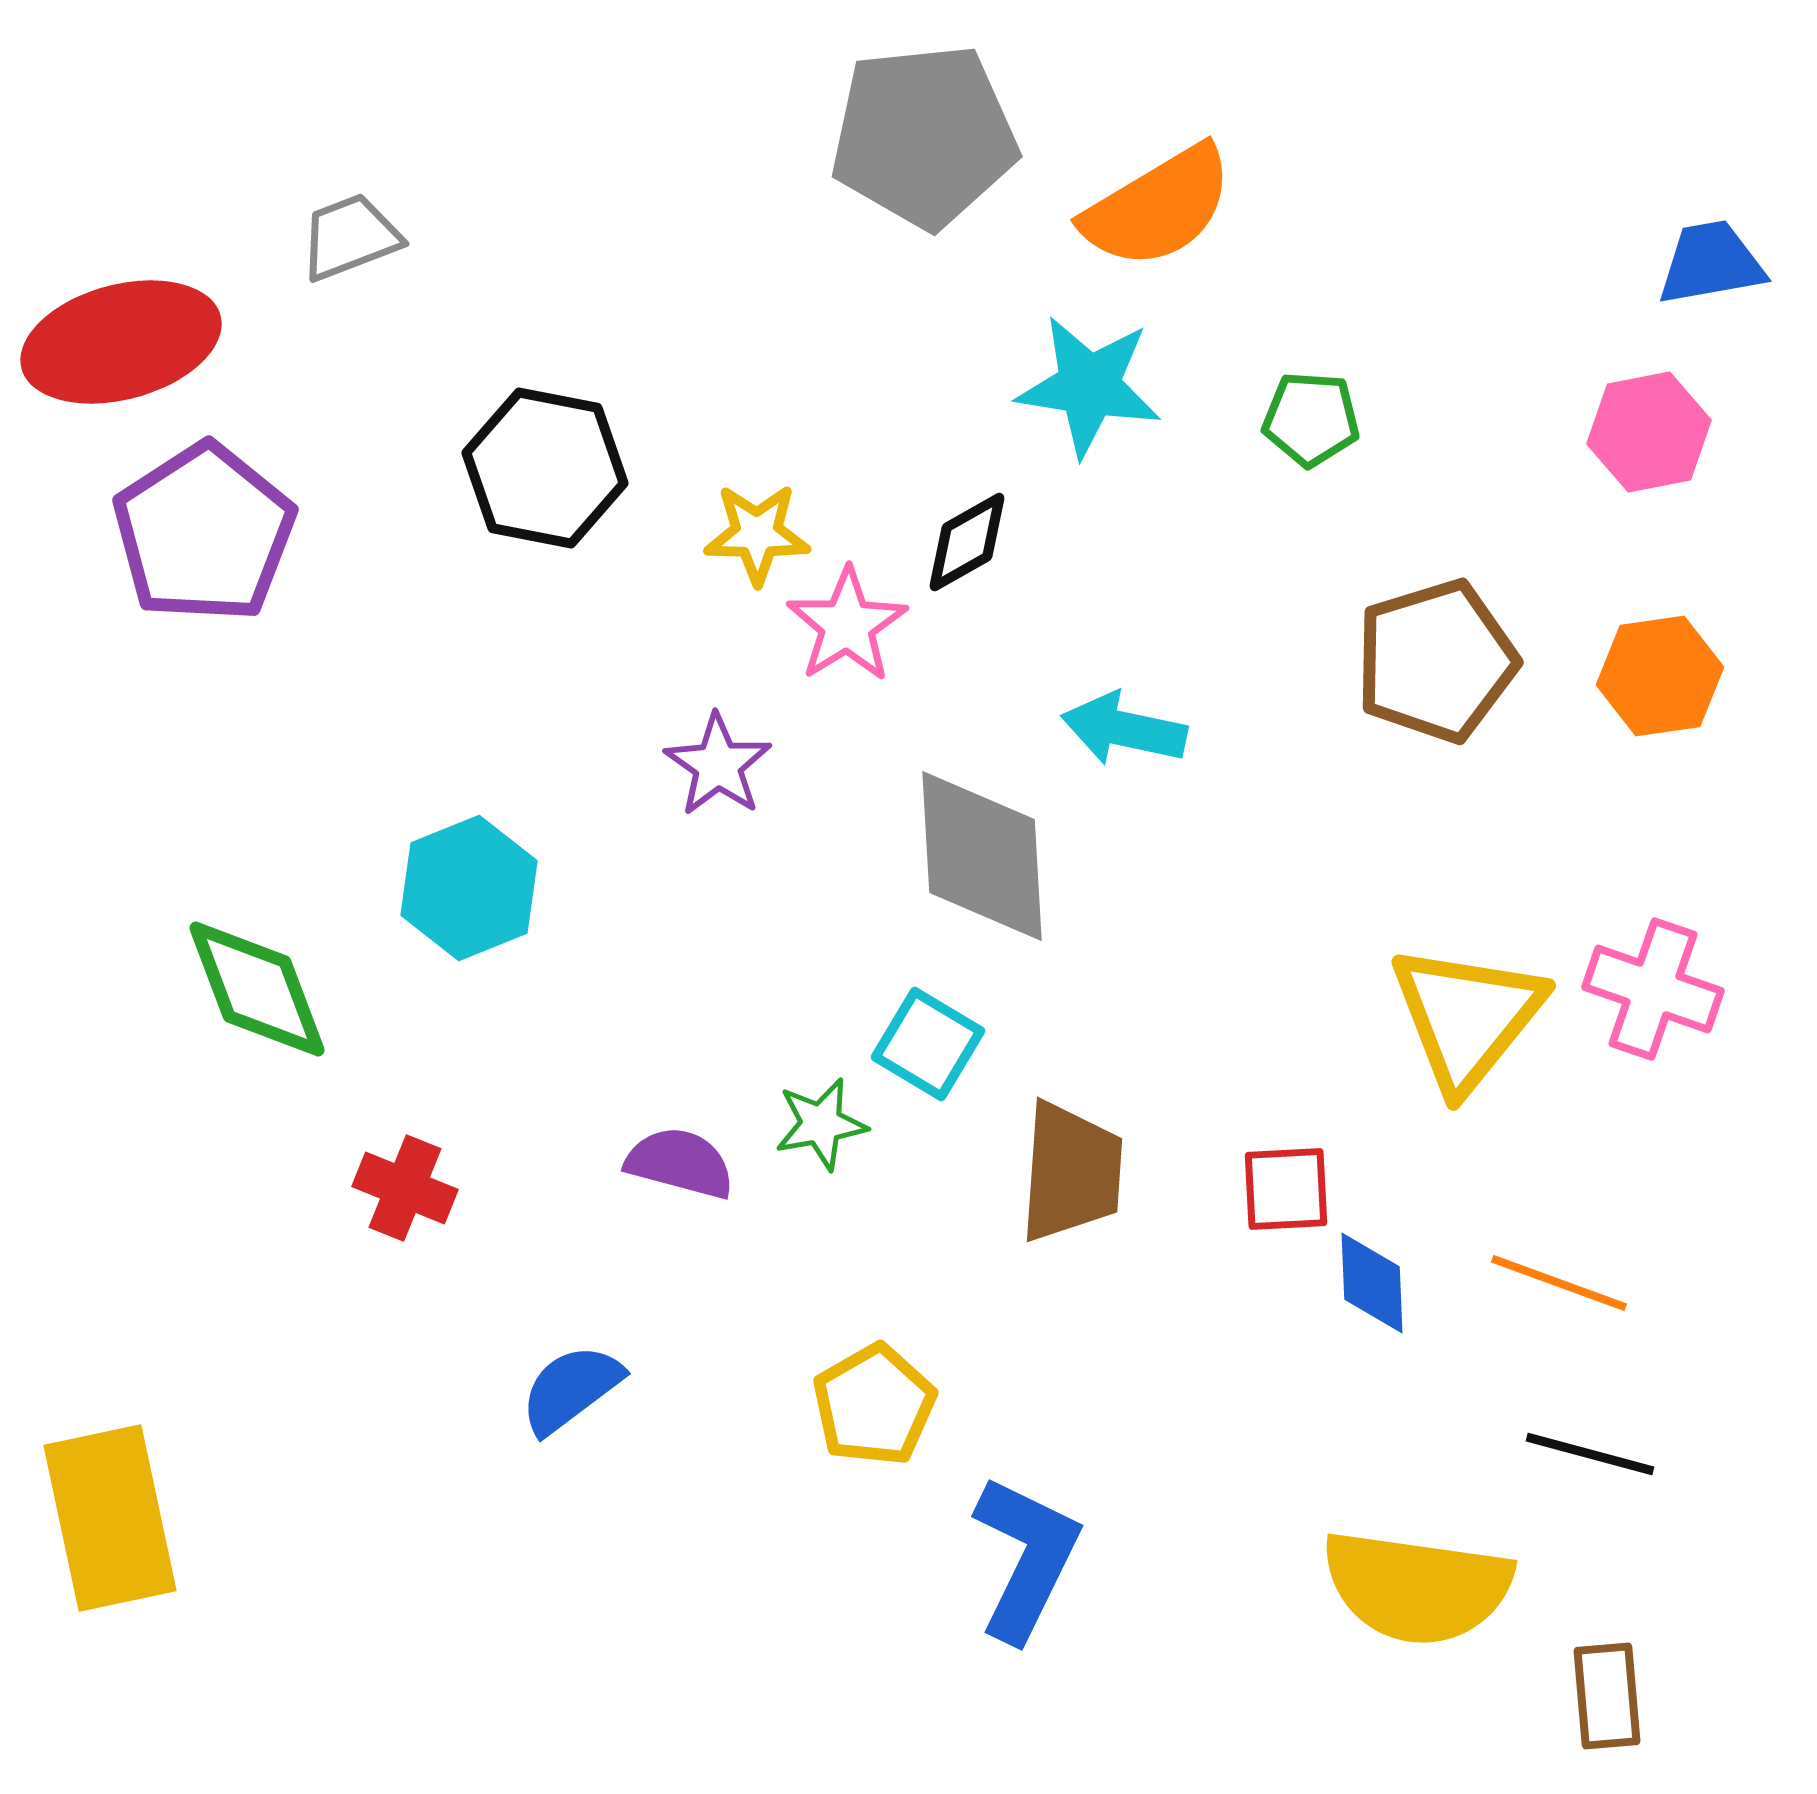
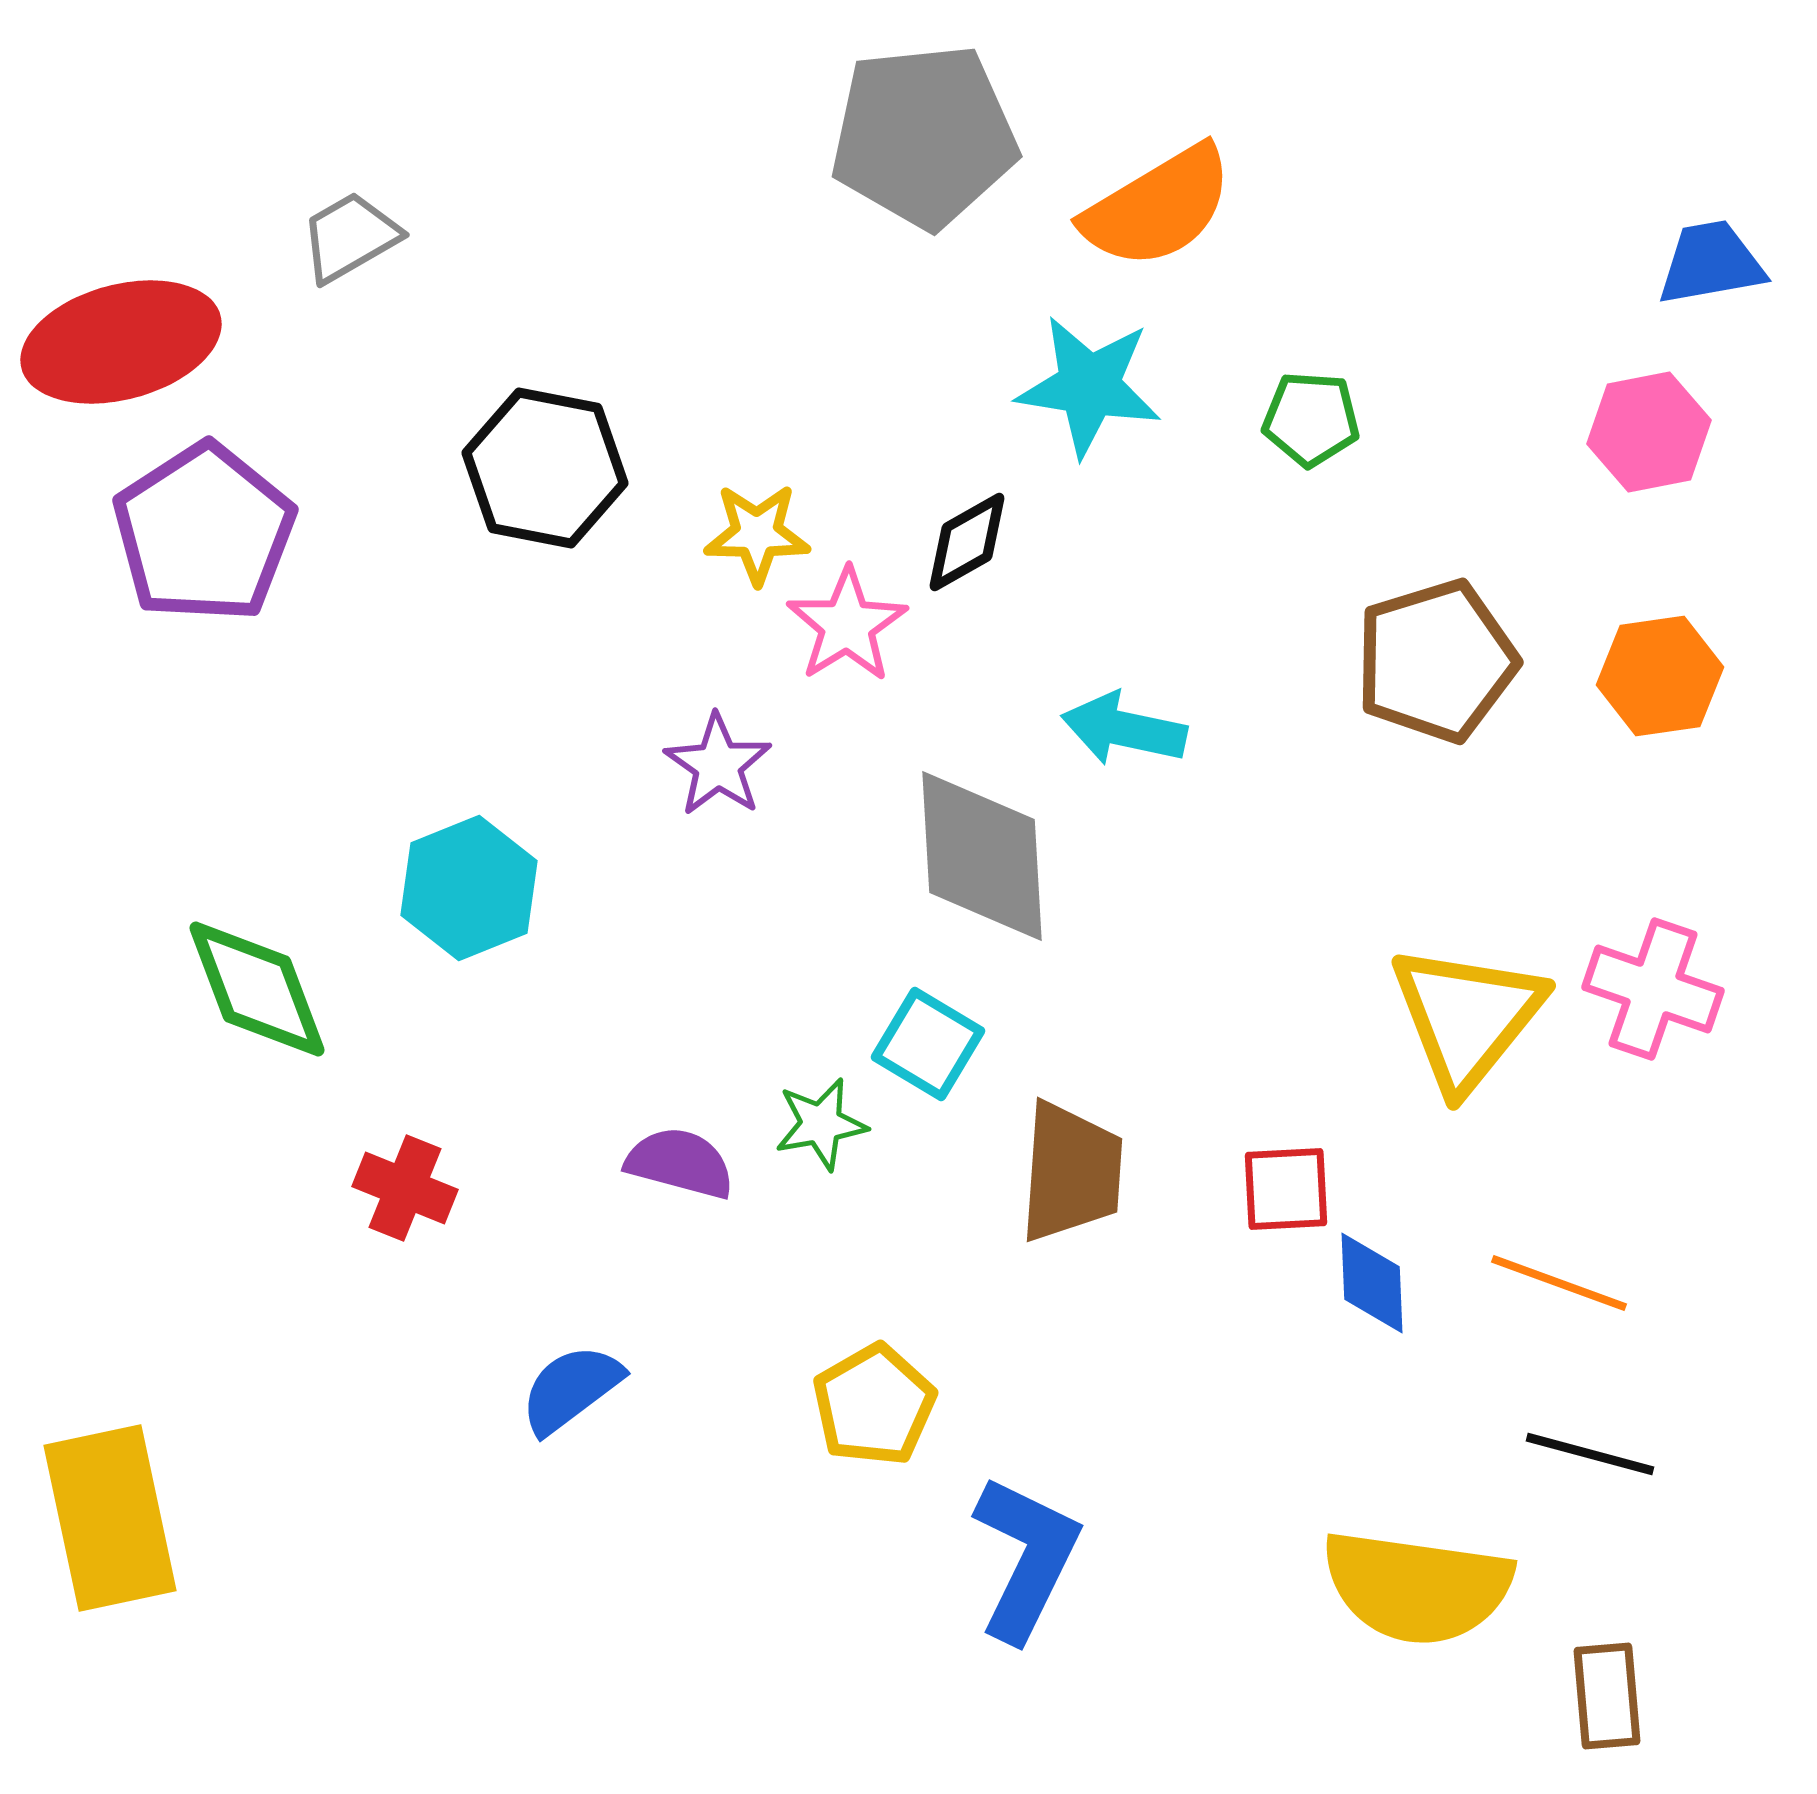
gray trapezoid: rotated 9 degrees counterclockwise
